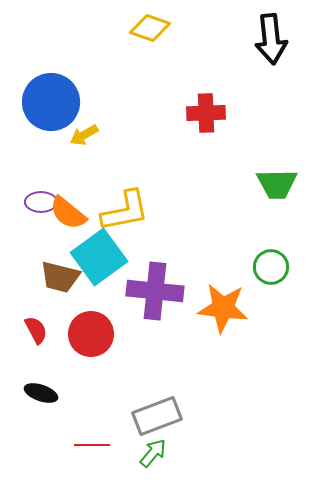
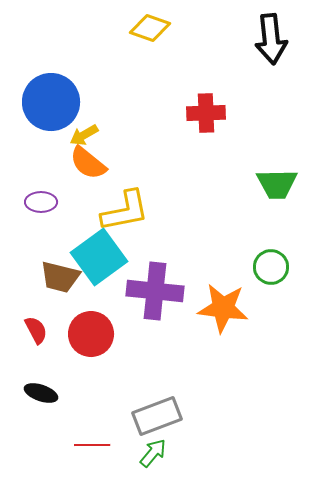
orange semicircle: moved 20 px right, 50 px up
